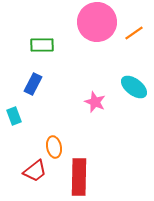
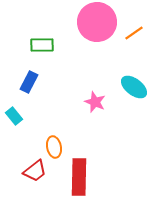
blue rectangle: moved 4 px left, 2 px up
cyan rectangle: rotated 18 degrees counterclockwise
